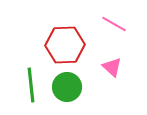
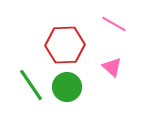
green line: rotated 28 degrees counterclockwise
